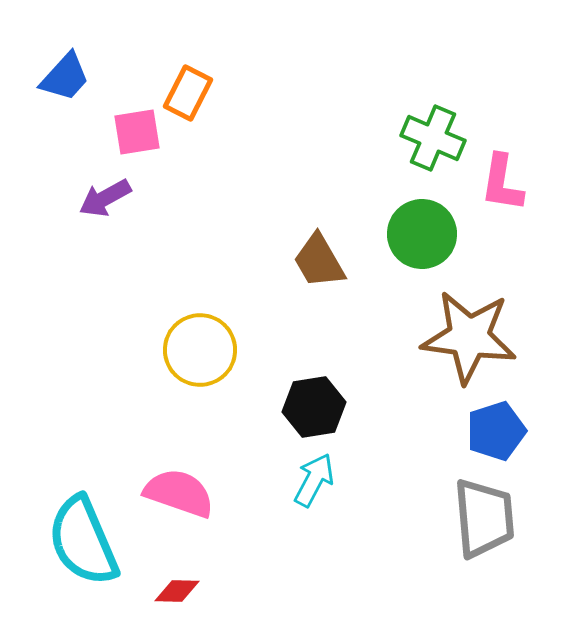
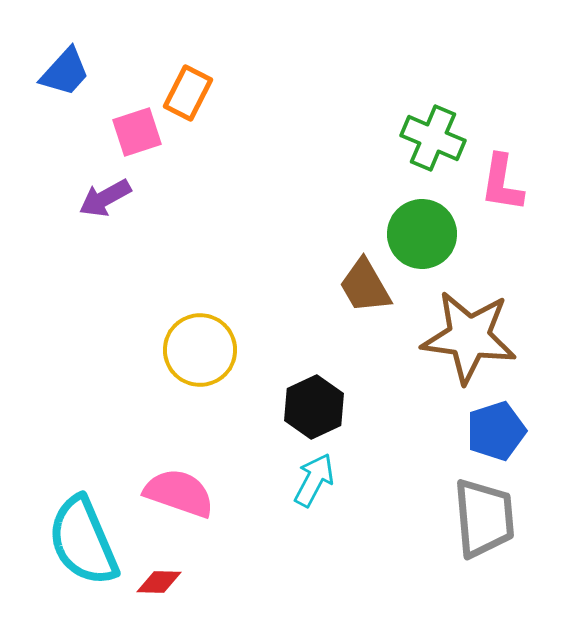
blue trapezoid: moved 5 px up
pink square: rotated 9 degrees counterclockwise
brown trapezoid: moved 46 px right, 25 px down
black hexagon: rotated 16 degrees counterclockwise
red diamond: moved 18 px left, 9 px up
